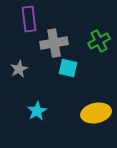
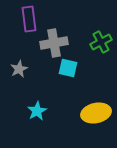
green cross: moved 2 px right, 1 px down
